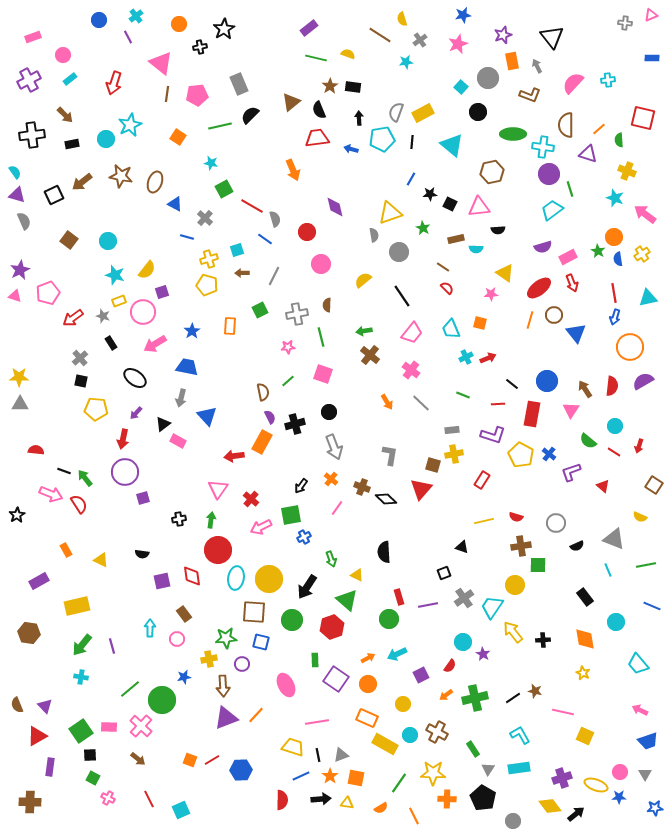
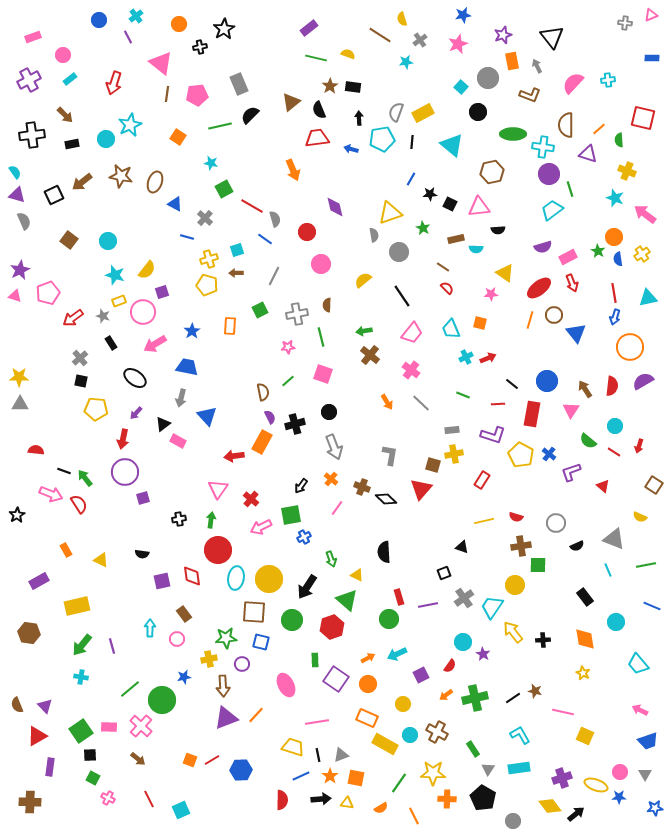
brown arrow at (242, 273): moved 6 px left
